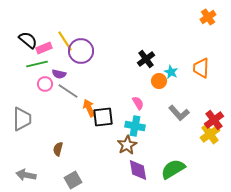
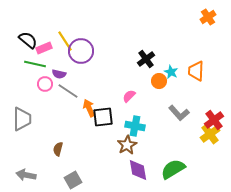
green line: moved 2 px left; rotated 25 degrees clockwise
orange trapezoid: moved 5 px left, 3 px down
pink semicircle: moved 9 px left, 7 px up; rotated 104 degrees counterclockwise
